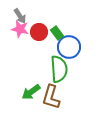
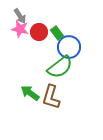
green semicircle: moved 1 px right, 2 px up; rotated 56 degrees clockwise
green arrow: moved 1 px left, 1 px down; rotated 72 degrees clockwise
